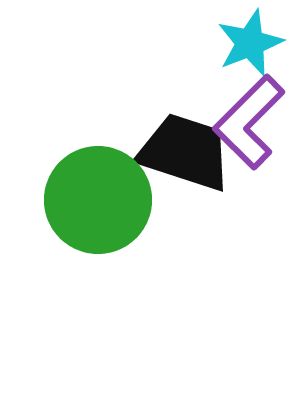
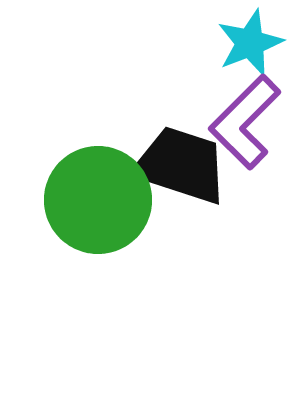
purple L-shape: moved 4 px left
black trapezoid: moved 4 px left, 13 px down
